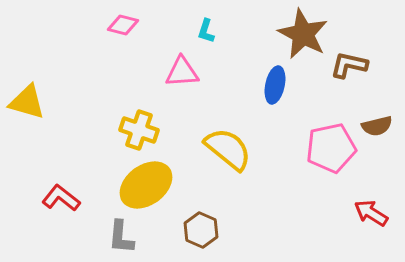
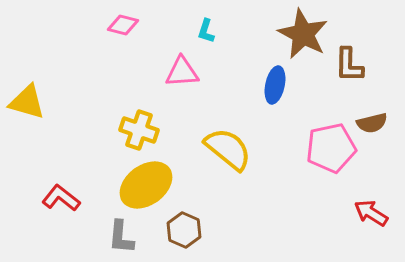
brown L-shape: rotated 102 degrees counterclockwise
brown semicircle: moved 5 px left, 3 px up
brown hexagon: moved 17 px left
